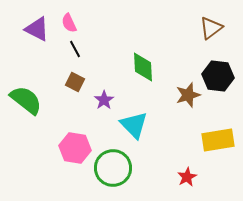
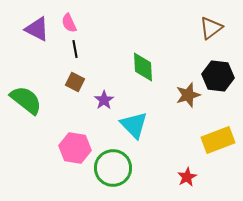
black line: rotated 18 degrees clockwise
yellow rectangle: rotated 12 degrees counterclockwise
